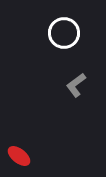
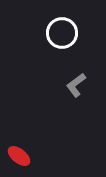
white circle: moved 2 px left
